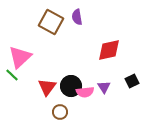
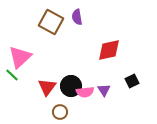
purple triangle: moved 3 px down
